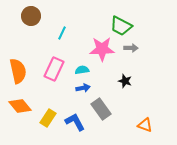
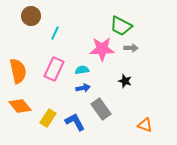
cyan line: moved 7 px left
